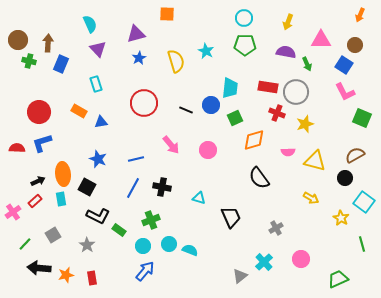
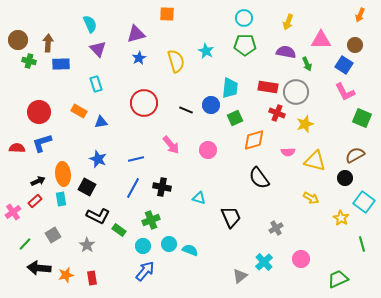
blue rectangle at (61, 64): rotated 66 degrees clockwise
